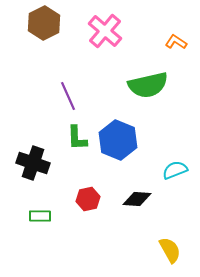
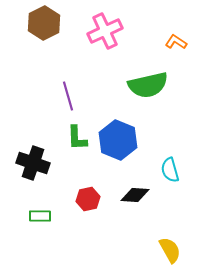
pink cross: rotated 24 degrees clockwise
purple line: rotated 8 degrees clockwise
cyan semicircle: moved 5 px left; rotated 85 degrees counterclockwise
black diamond: moved 2 px left, 4 px up
